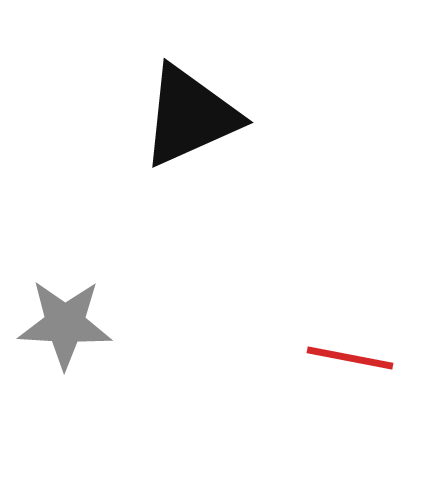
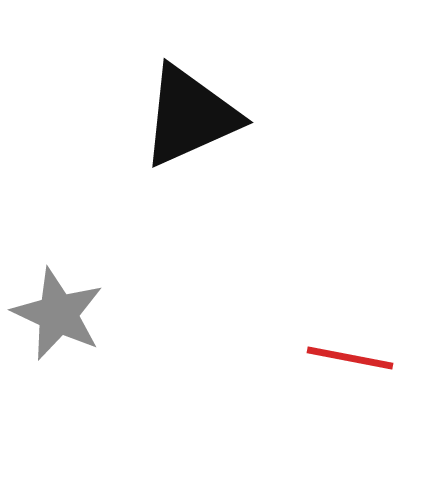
gray star: moved 7 px left, 10 px up; rotated 22 degrees clockwise
